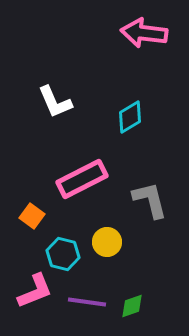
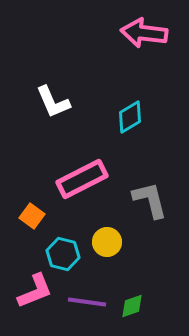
white L-shape: moved 2 px left
